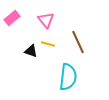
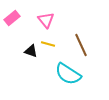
brown line: moved 3 px right, 3 px down
cyan semicircle: moved 3 px up; rotated 116 degrees clockwise
